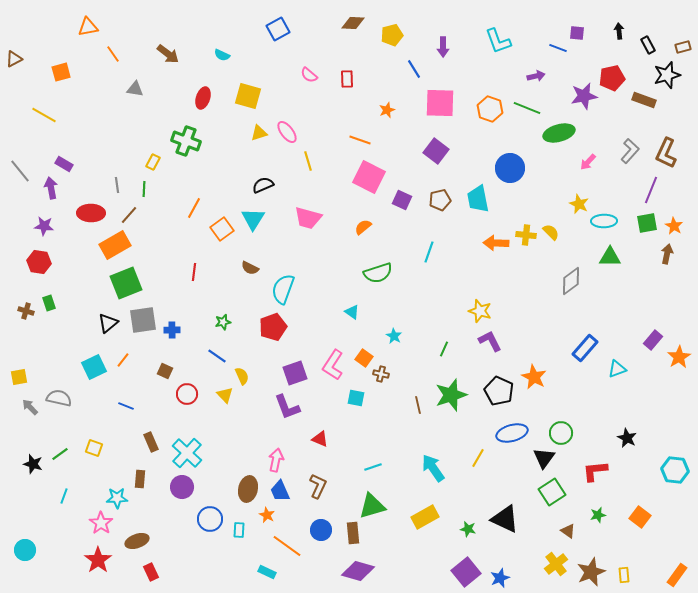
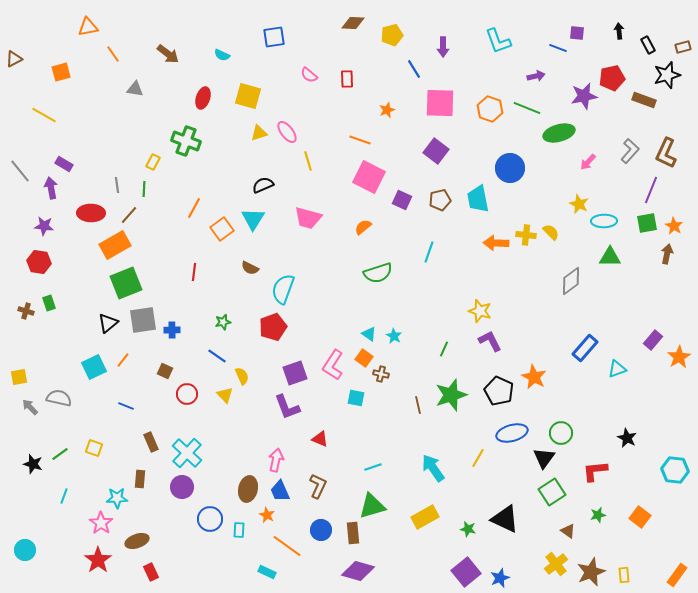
blue square at (278, 29): moved 4 px left, 8 px down; rotated 20 degrees clockwise
cyan triangle at (352, 312): moved 17 px right, 22 px down
